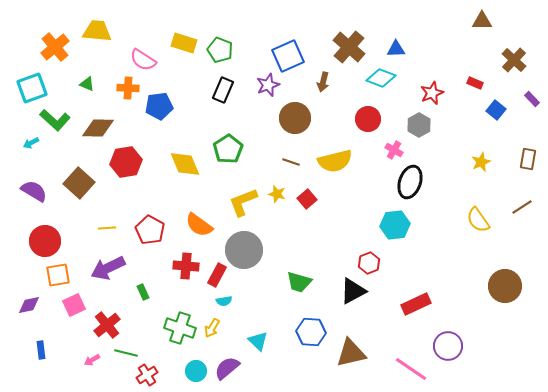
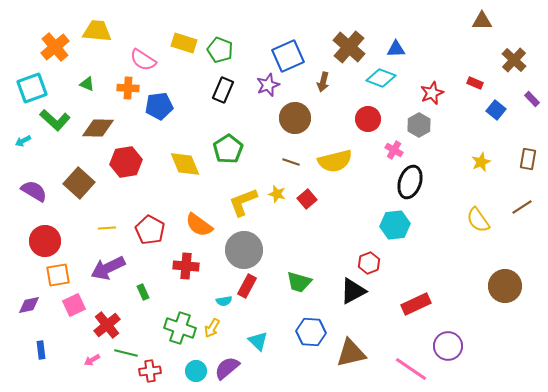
cyan arrow at (31, 143): moved 8 px left, 2 px up
red rectangle at (217, 275): moved 30 px right, 11 px down
red cross at (147, 375): moved 3 px right, 4 px up; rotated 25 degrees clockwise
